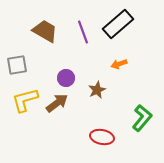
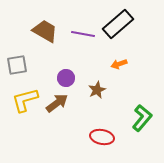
purple line: moved 2 px down; rotated 60 degrees counterclockwise
